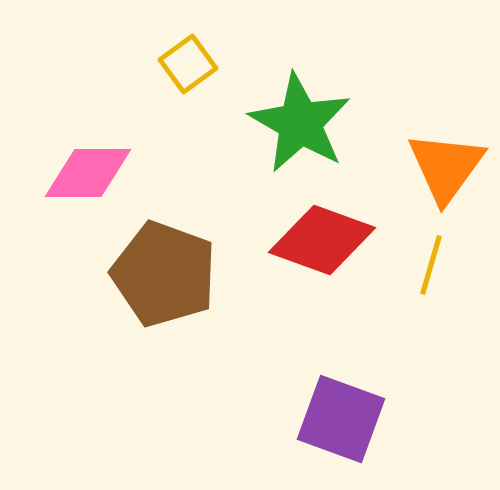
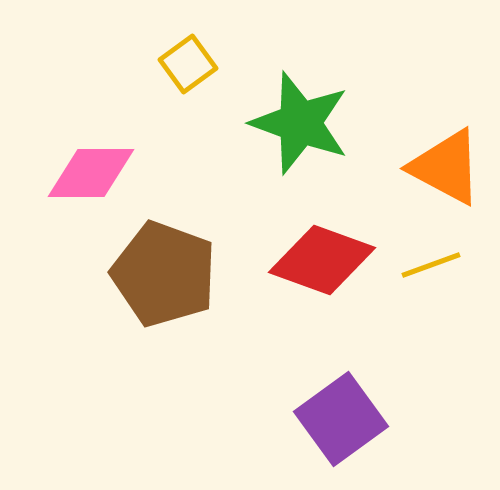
green star: rotated 10 degrees counterclockwise
orange triangle: rotated 38 degrees counterclockwise
pink diamond: moved 3 px right
red diamond: moved 20 px down
yellow line: rotated 54 degrees clockwise
purple square: rotated 34 degrees clockwise
